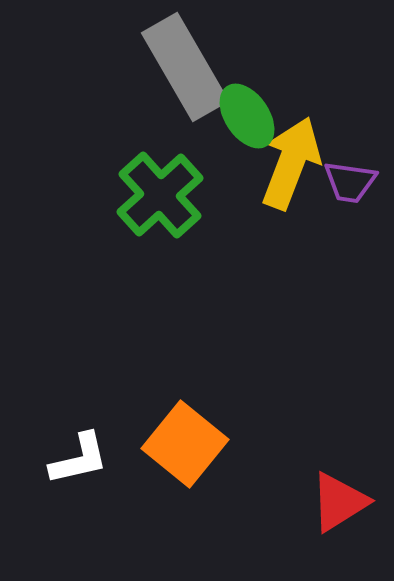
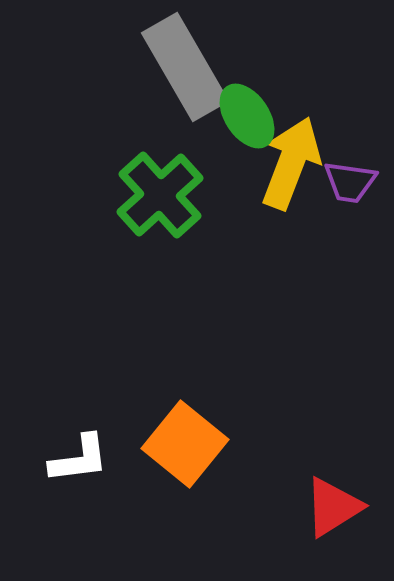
white L-shape: rotated 6 degrees clockwise
red triangle: moved 6 px left, 5 px down
